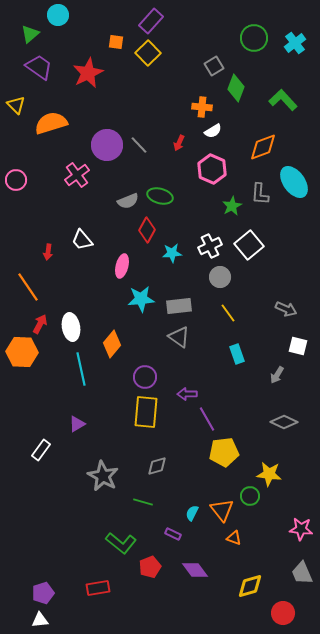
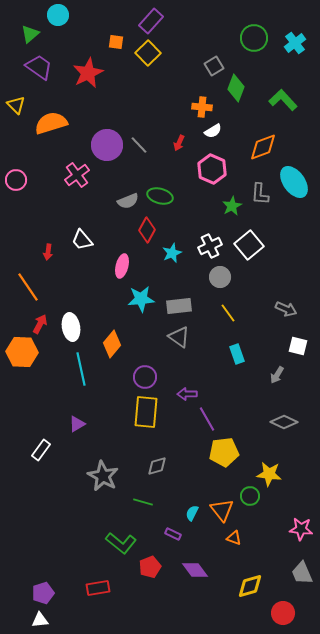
cyan star at (172, 253): rotated 18 degrees counterclockwise
